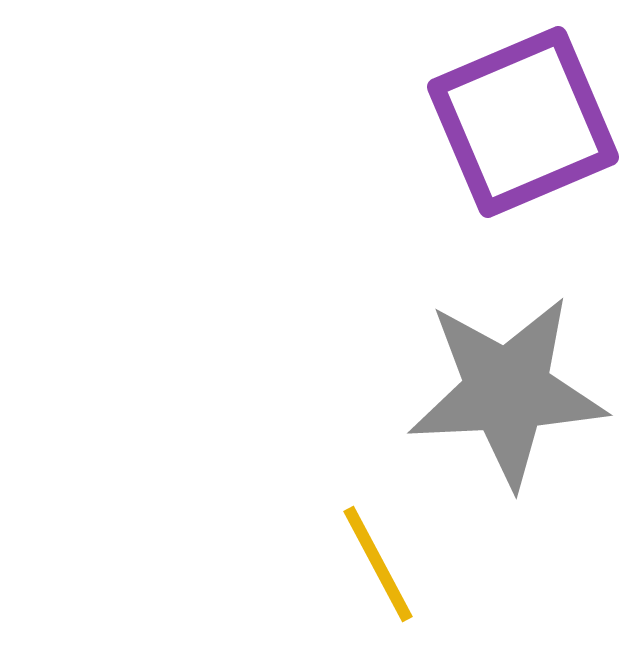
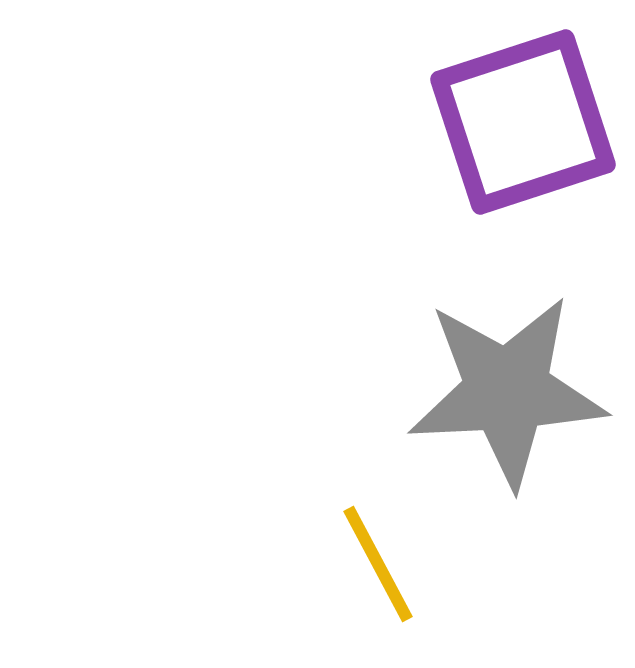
purple square: rotated 5 degrees clockwise
